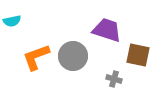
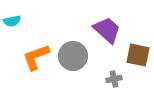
purple trapezoid: rotated 24 degrees clockwise
gray cross: rotated 28 degrees counterclockwise
